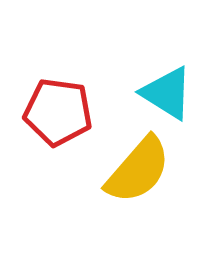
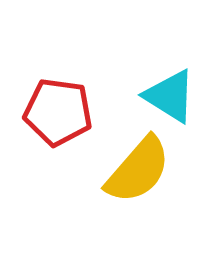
cyan triangle: moved 3 px right, 3 px down
